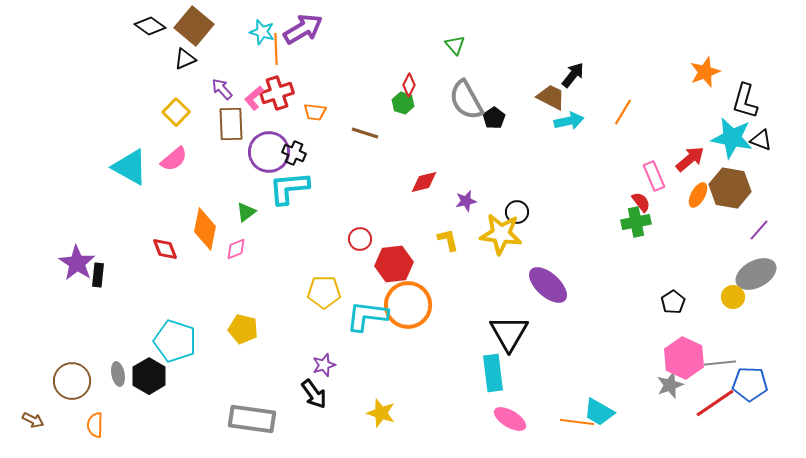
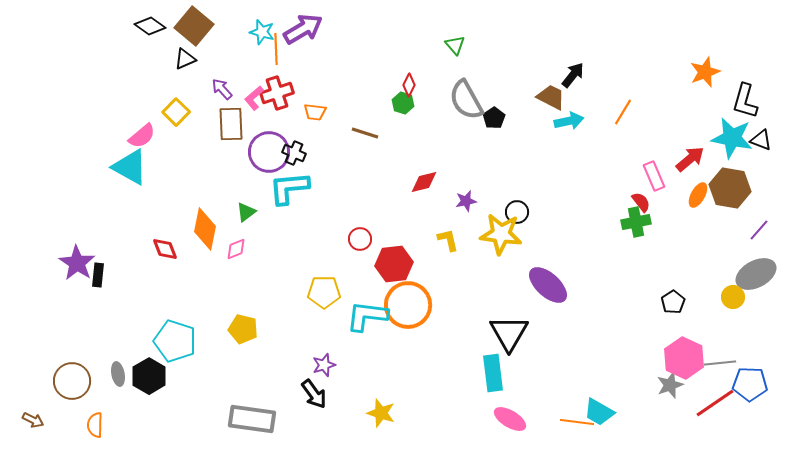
pink semicircle at (174, 159): moved 32 px left, 23 px up
